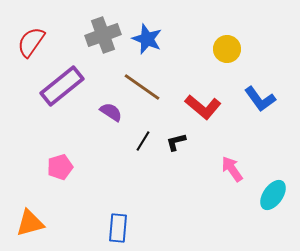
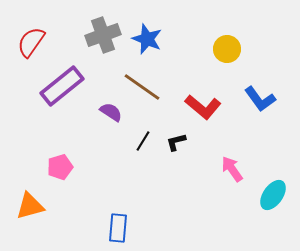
orange triangle: moved 17 px up
